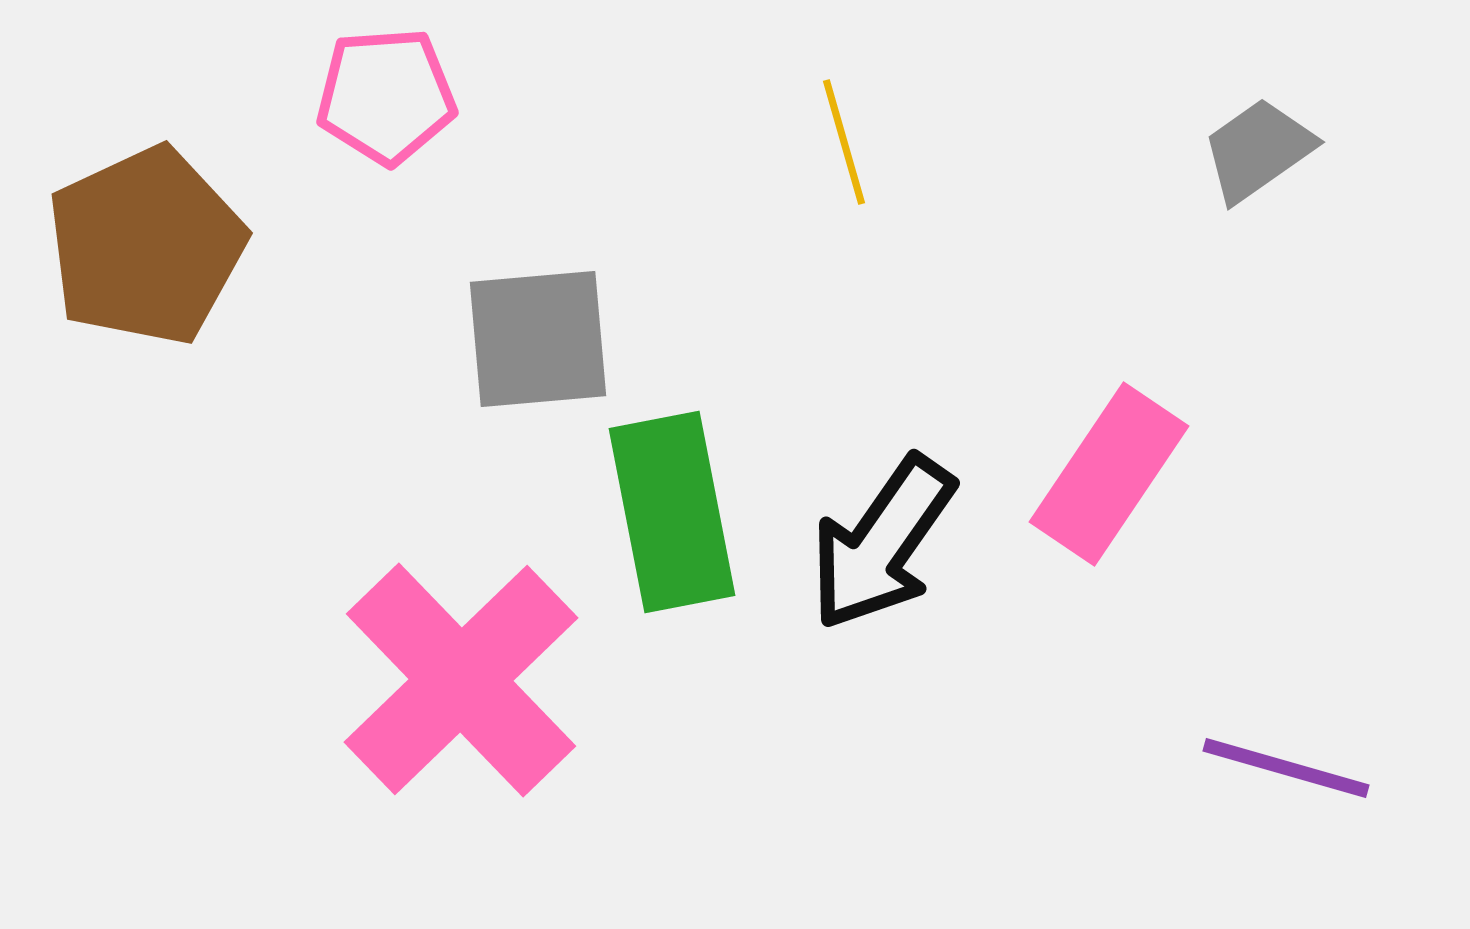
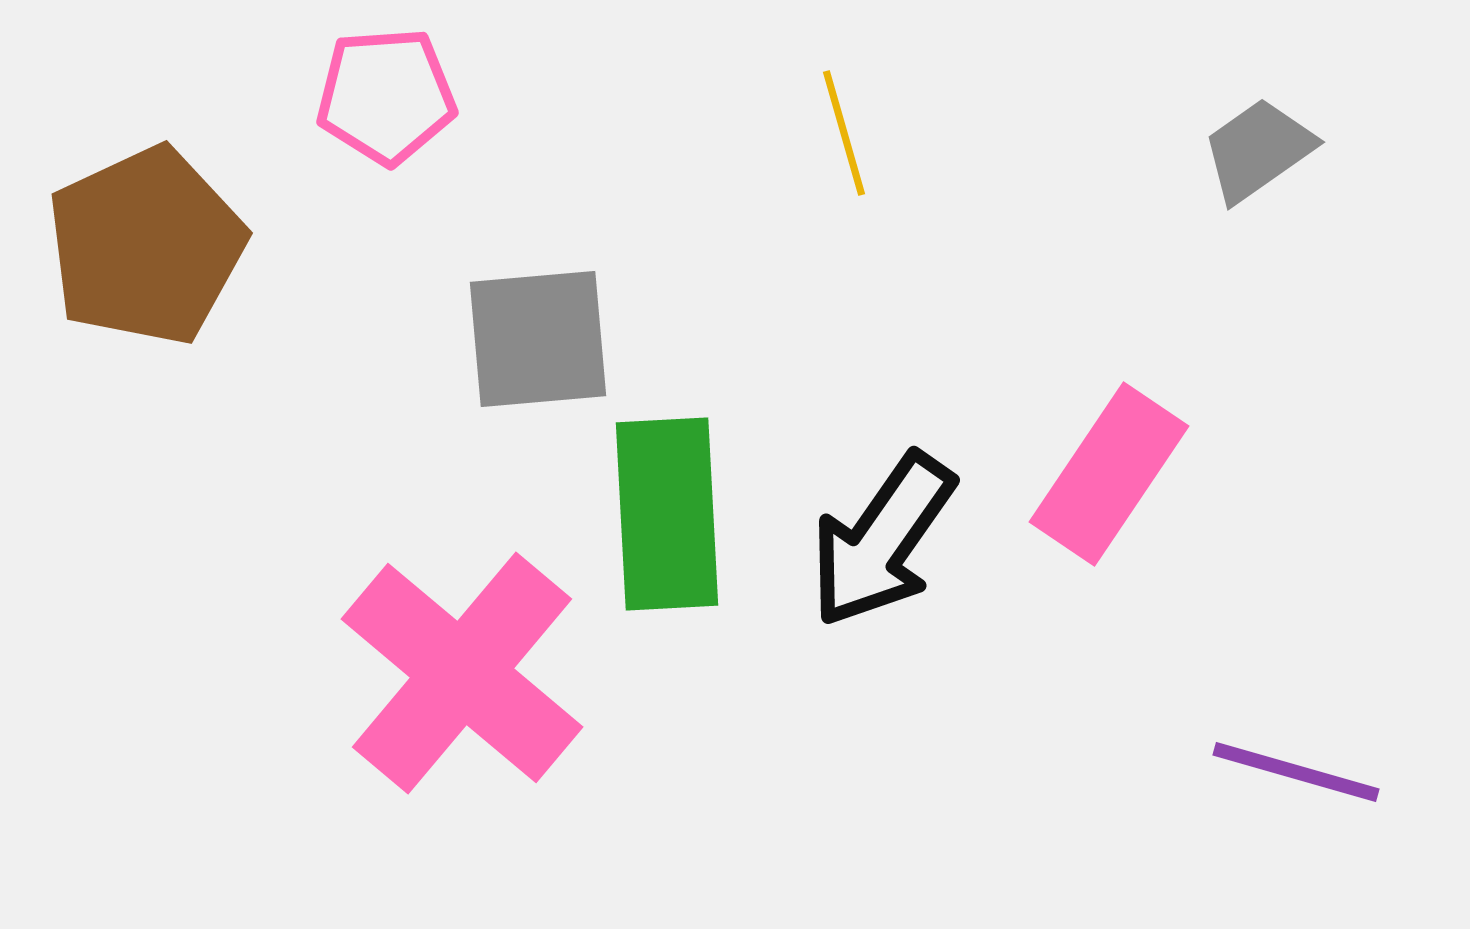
yellow line: moved 9 px up
green rectangle: moved 5 px left, 2 px down; rotated 8 degrees clockwise
black arrow: moved 3 px up
pink cross: moved 1 px right, 7 px up; rotated 6 degrees counterclockwise
purple line: moved 10 px right, 4 px down
